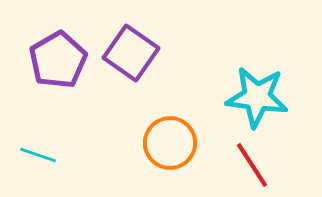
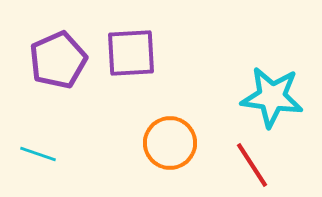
purple square: rotated 38 degrees counterclockwise
purple pentagon: rotated 6 degrees clockwise
cyan star: moved 15 px right
cyan line: moved 1 px up
